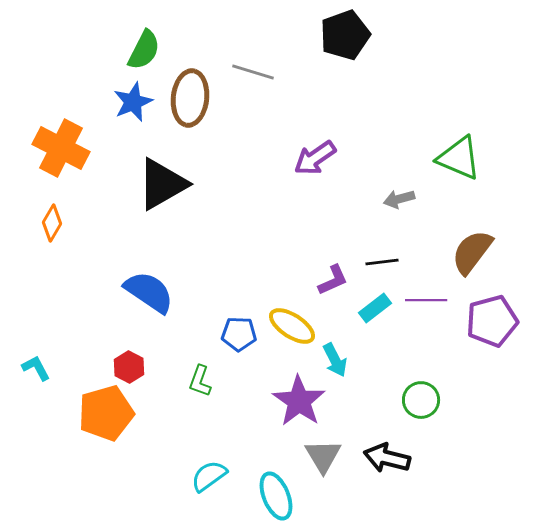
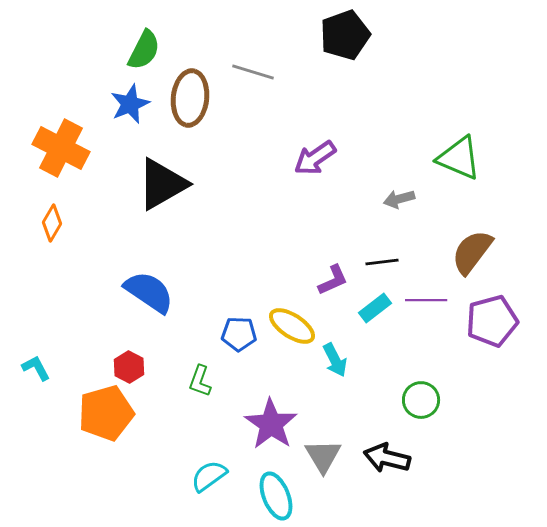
blue star: moved 3 px left, 2 px down
purple star: moved 28 px left, 23 px down
